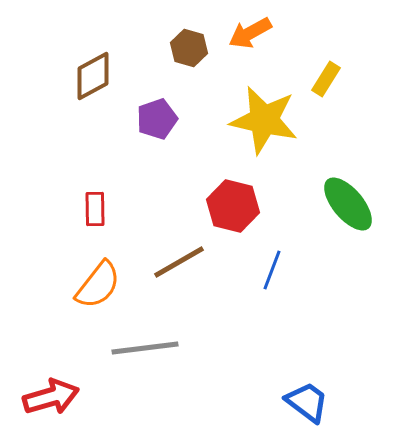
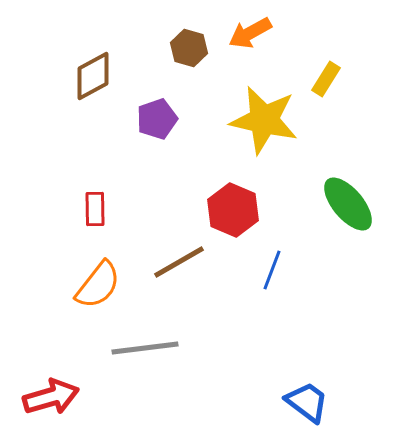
red hexagon: moved 4 px down; rotated 9 degrees clockwise
